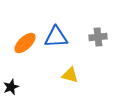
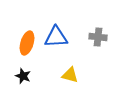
gray cross: rotated 12 degrees clockwise
orange ellipse: moved 2 px right; rotated 30 degrees counterclockwise
black star: moved 12 px right, 11 px up; rotated 28 degrees counterclockwise
